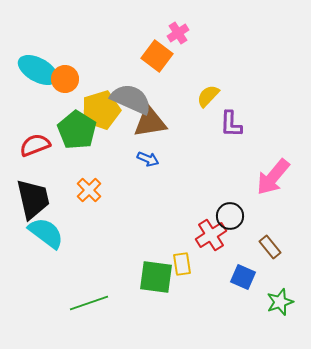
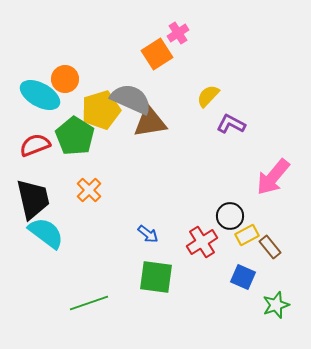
orange square: moved 2 px up; rotated 20 degrees clockwise
cyan ellipse: moved 2 px right, 25 px down
purple L-shape: rotated 116 degrees clockwise
green pentagon: moved 2 px left, 6 px down
blue arrow: moved 75 px down; rotated 15 degrees clockwise
red cross: moved 9 px left, 7 px down
yellow rectangle: moved 65 px right, 29 px up; rotated 70 degrees clockwise
green star: moved 4 px left, 3 px down
